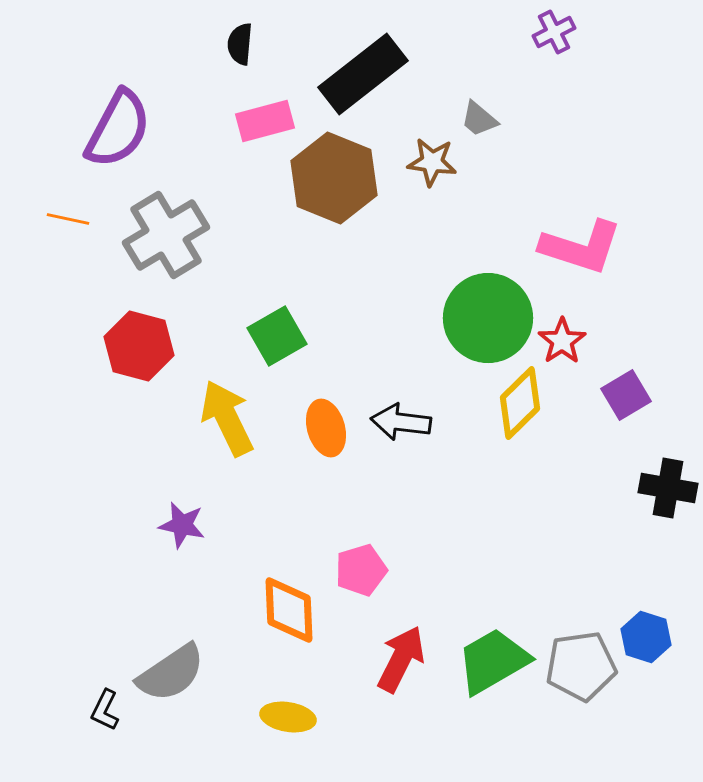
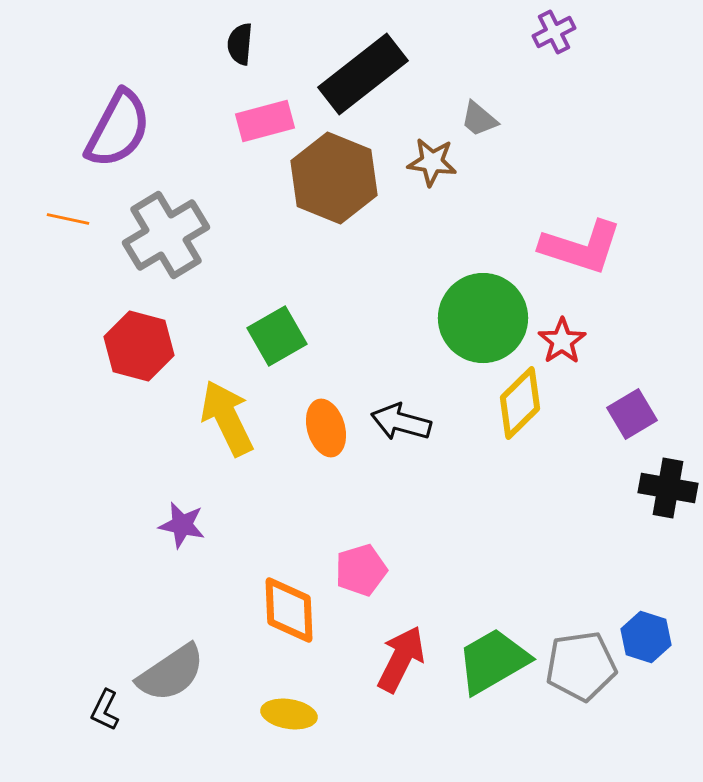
green circle: moved 5 px left
purple square: moved 6 px right, 19 px down
black arrow: rotated 8 degrees clockwise
yellow ellipse: moved 1 px right, 3 px up
